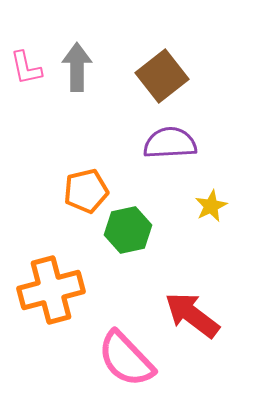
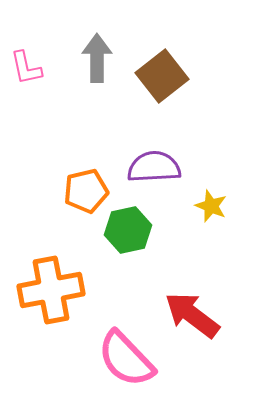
gray arrow: moved 20 px right, 9 px up
purple semicircle: moved 16 px left, 24 px down
yellow star: rotated 24 degrees counterclockwise
orange cross: rotated 4 degrees clockwise
